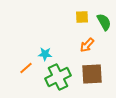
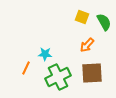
yellow square: rotated 24 degrees clockwise
orange line: rotated 24 degrees counterclockwise
brown square: moved 1 px up
